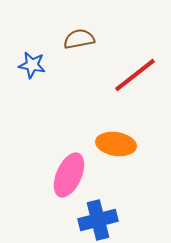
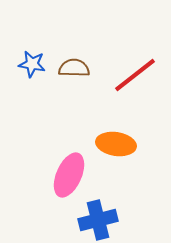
brown semicircle: moved 5 px left, 29 px down; rotated 12 degrees clockwise
blue star: moved 1 px up
